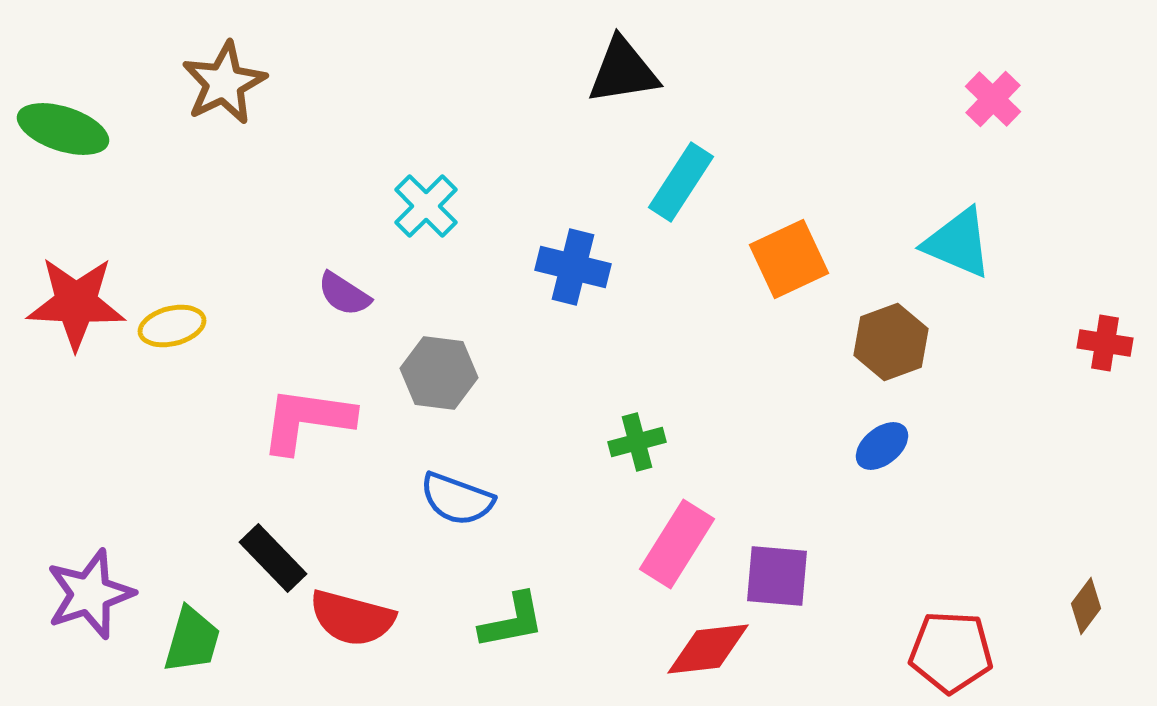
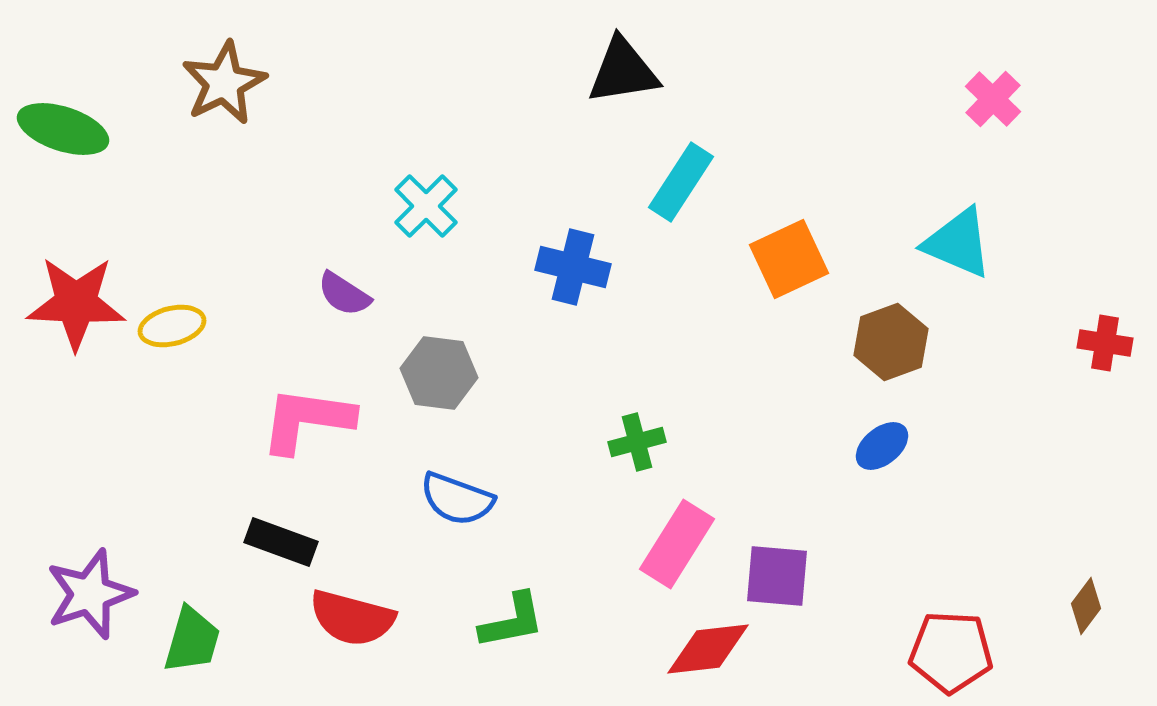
black rectangle: moved 8 px right, 16 px up; rotated 26 degrees counterclockwise
